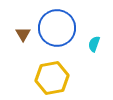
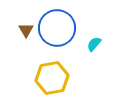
brown triangle: moved 3 px right, 4 px up
cyan semicircle: rotated 21 degrees clockwise
